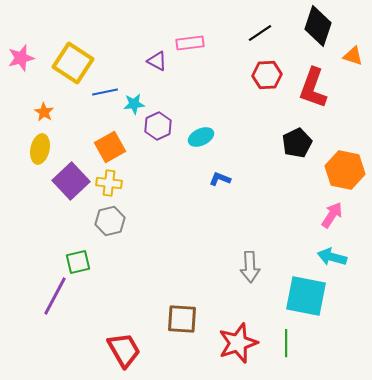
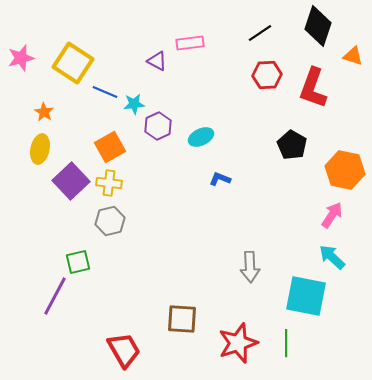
blue line: rotated 35 degrees clockwise
black pentagon: moved 5 px left, 2 px down; rotated 16 degrees counterclockwise
cyan arrow: rotated 28 degrees clockwise
